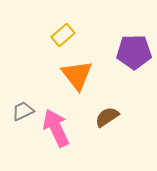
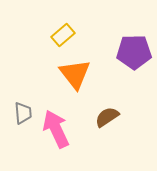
orange triangle: moved 2 px left, 1 px up
gray trapezoid: moved 2 px down; rotated 110 degrees clockwise
pink arrow: moved 1 px down
